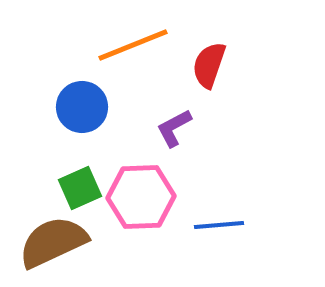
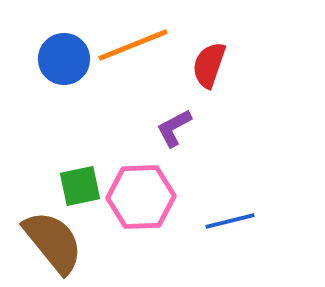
blue circle: moved 18 px left, 48 px up
green square: moved 2 px up; rotated 12 degrees clockwise
blue line: moved 11 px right, 4 px up; rotated 9 degrees counterclockwise
brown semicircle: rotated 76 degrees clockwise
